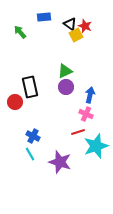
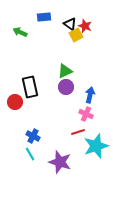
green arrow: rotated 24 degrees counterclockwise
